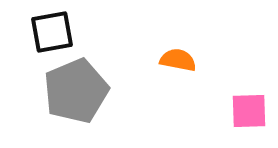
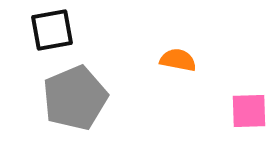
black square: moved 2 px up
gray pentagon: moved 1 px left, 7 px down
